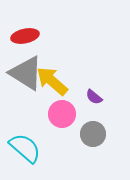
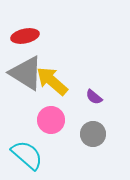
pink circle: moved 11 px left, 6 px down
cyan semicircle: moved 2 px right, 7 px down
